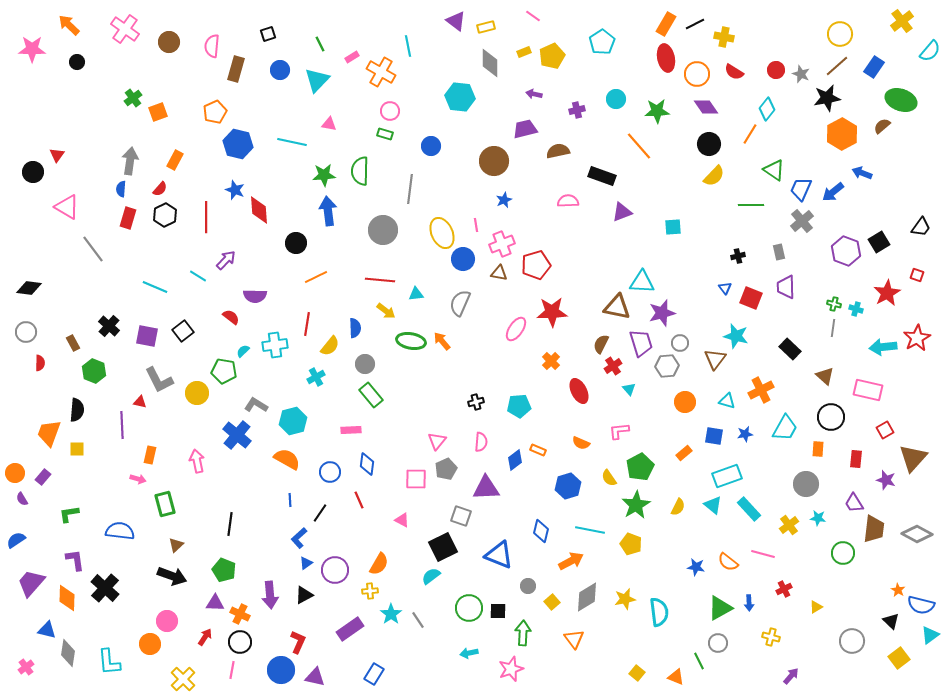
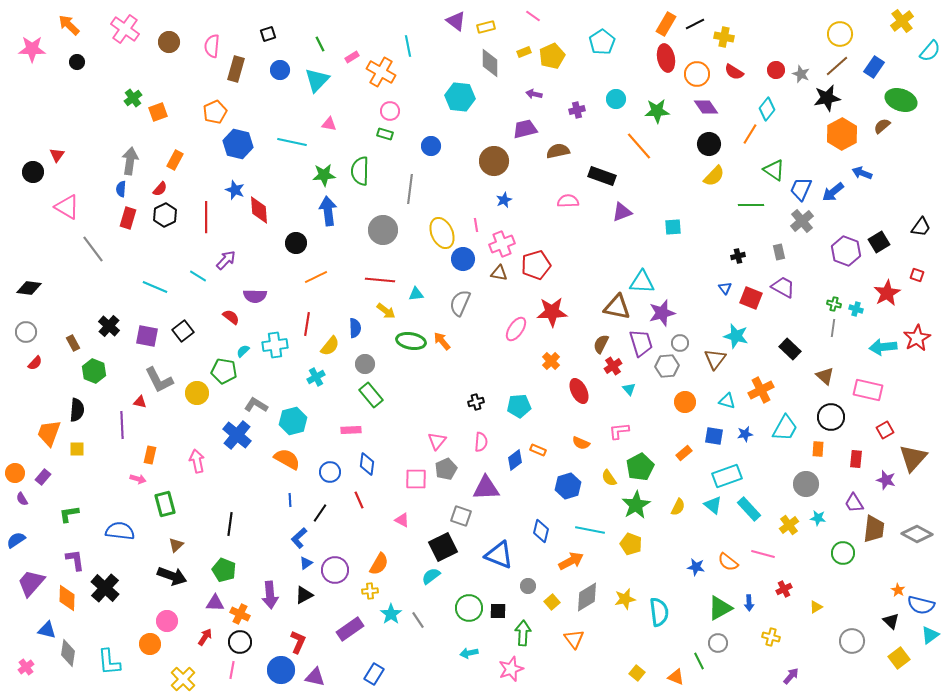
purple trapezoid at (786, 287): moved 3 px left; rotated 120 degrees clockwise
red semicircle at (40, 363): moved 5 px left; rotated 42 degrees clockwise
